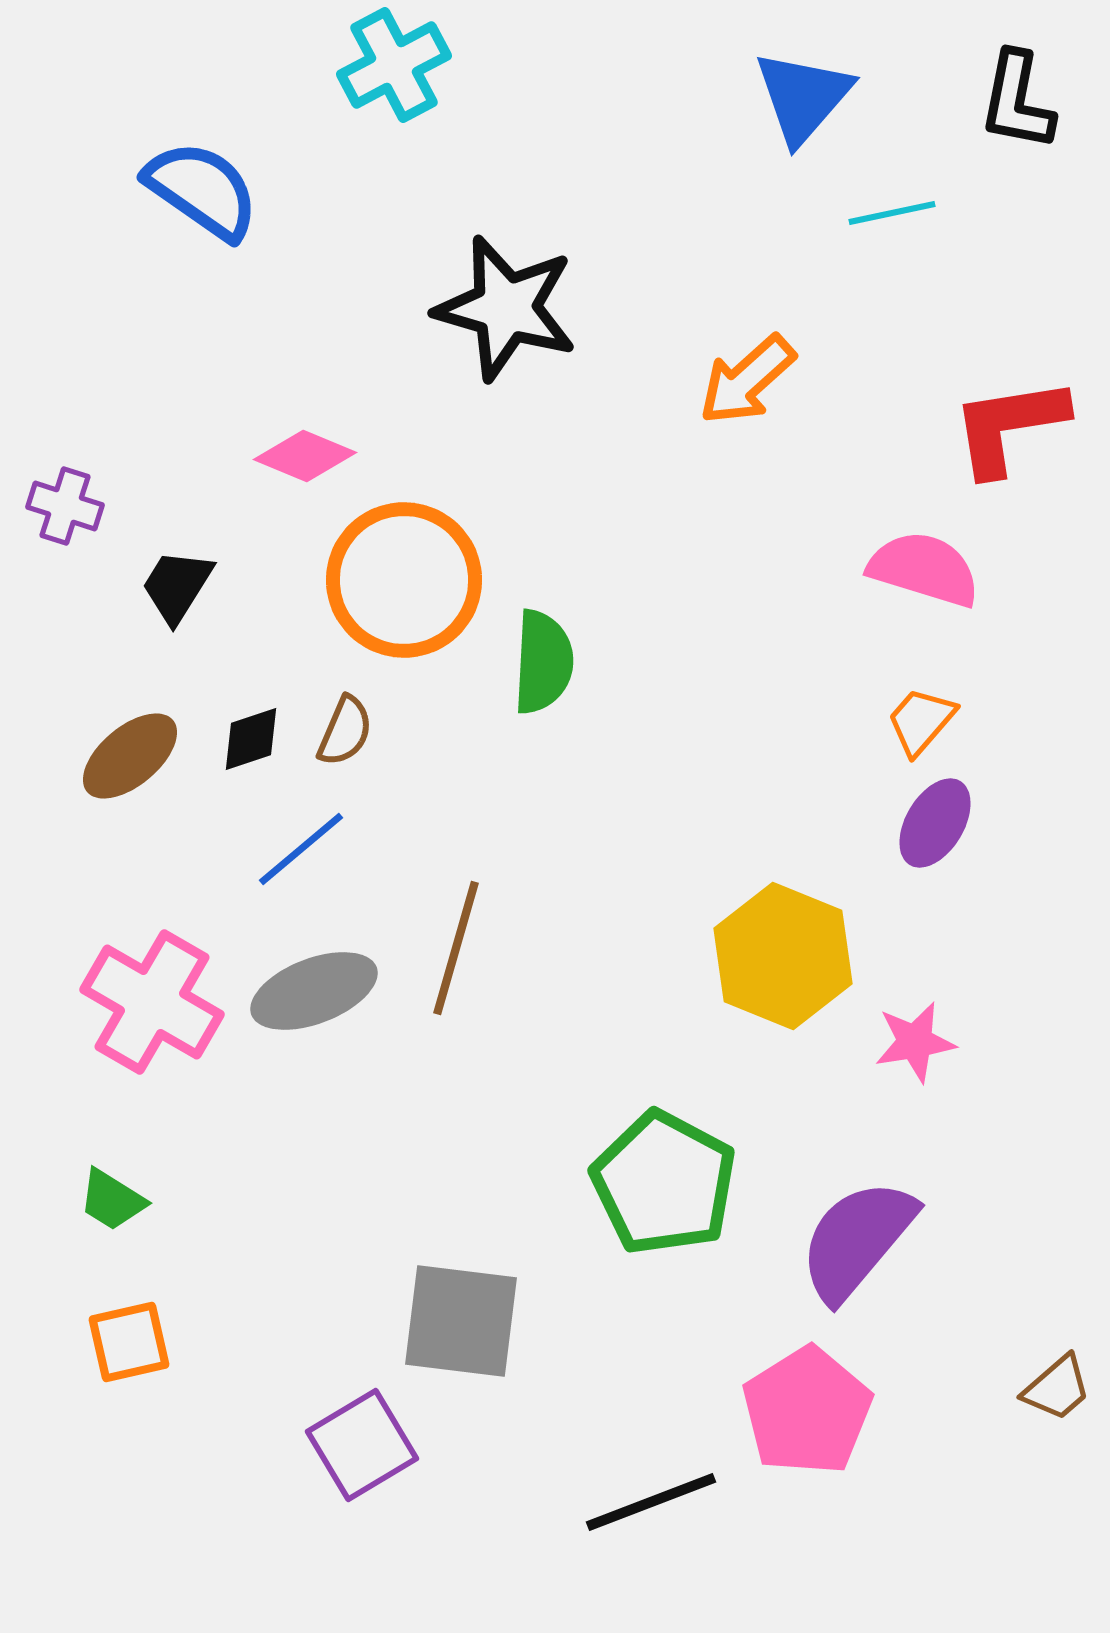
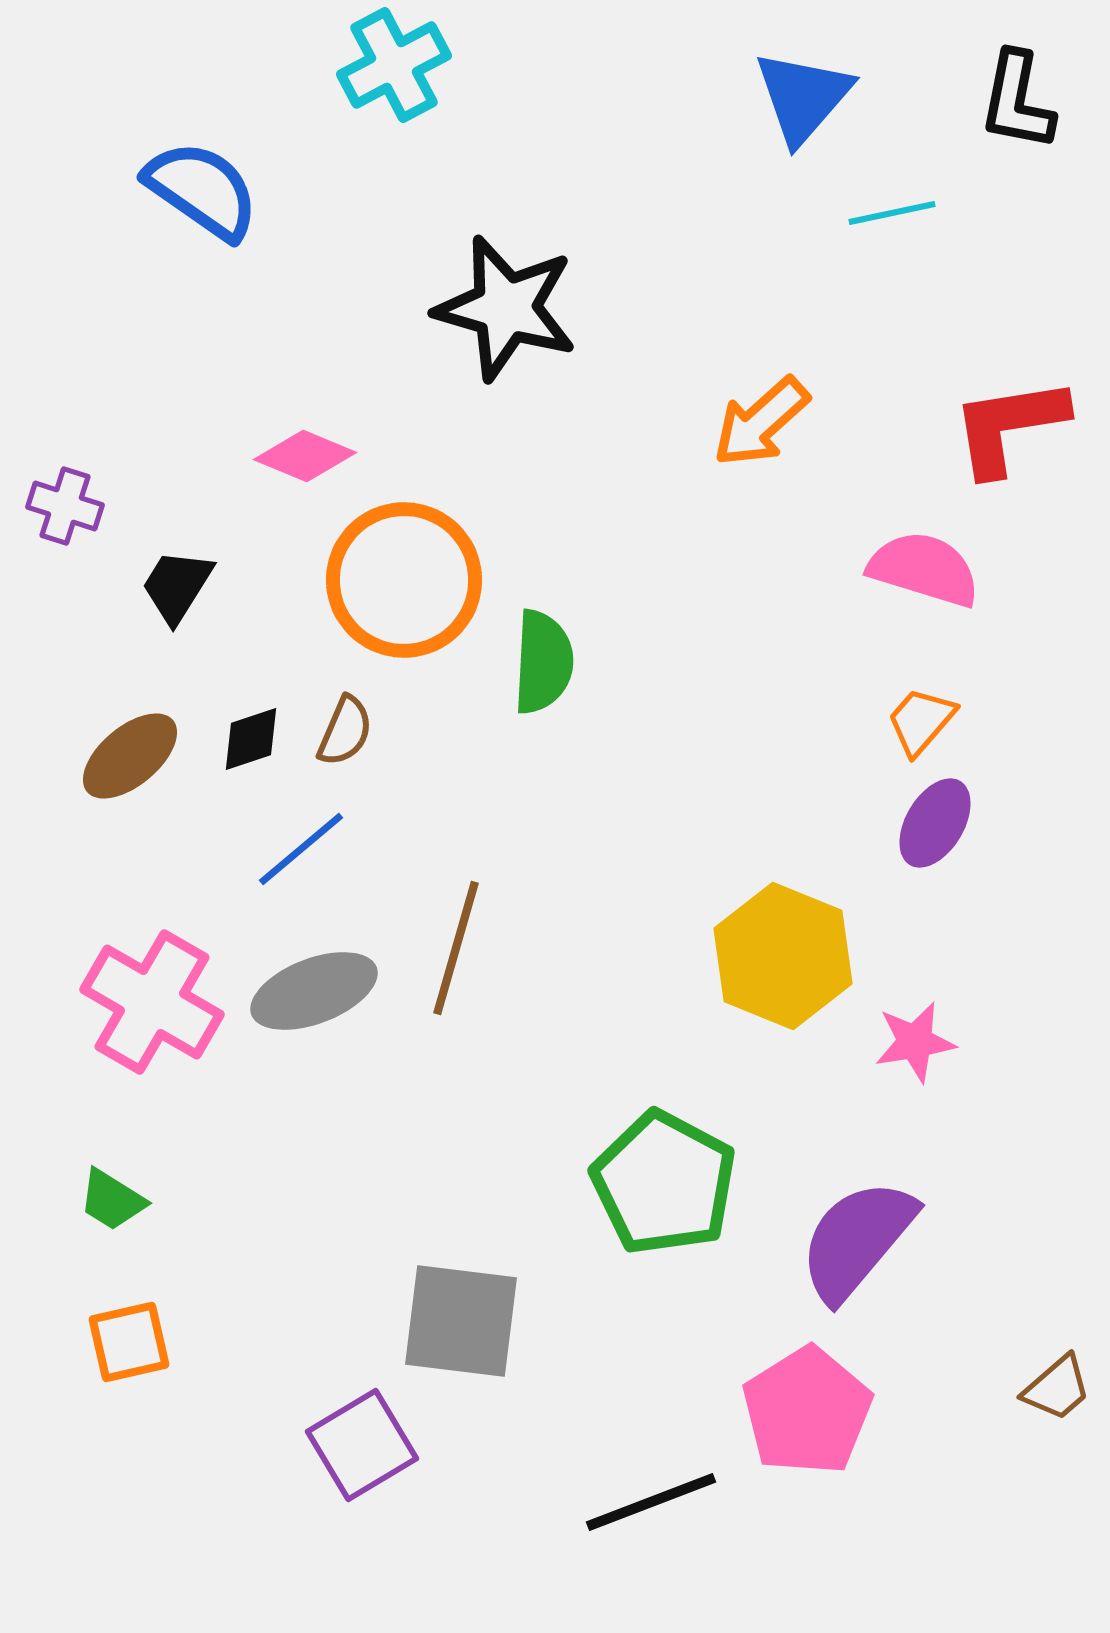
orange arrow: moved 14 px right, 42 px down
